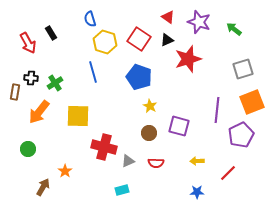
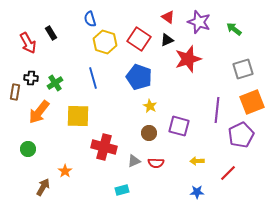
blue line: moved 6 px down
gray triangle: moved 6 px right
